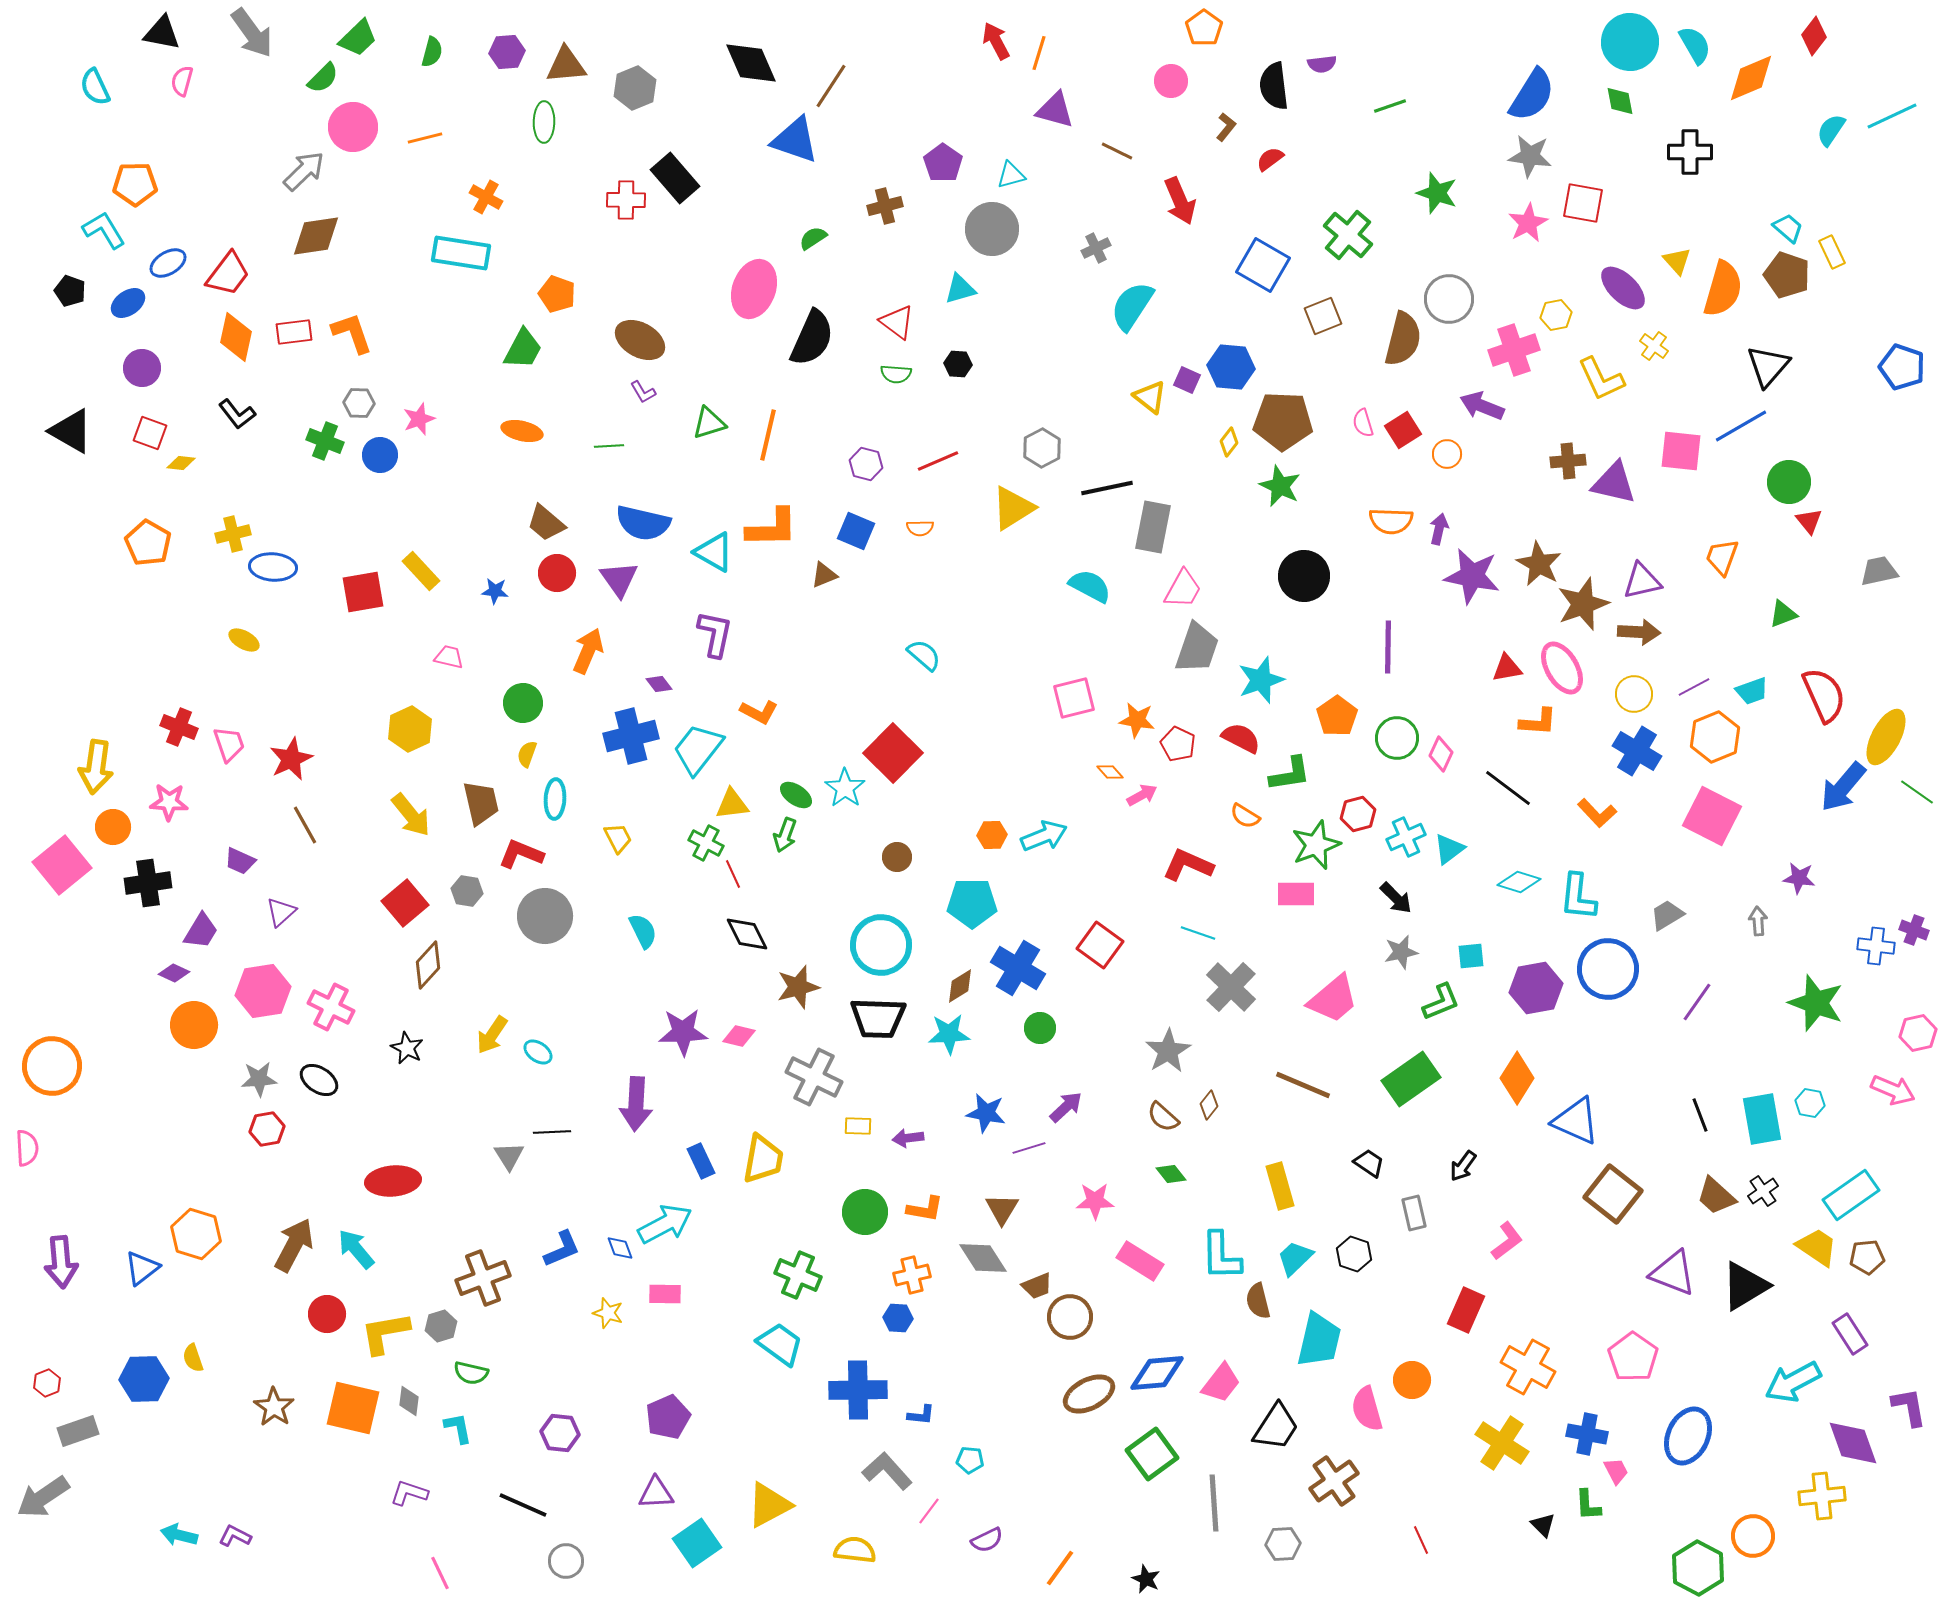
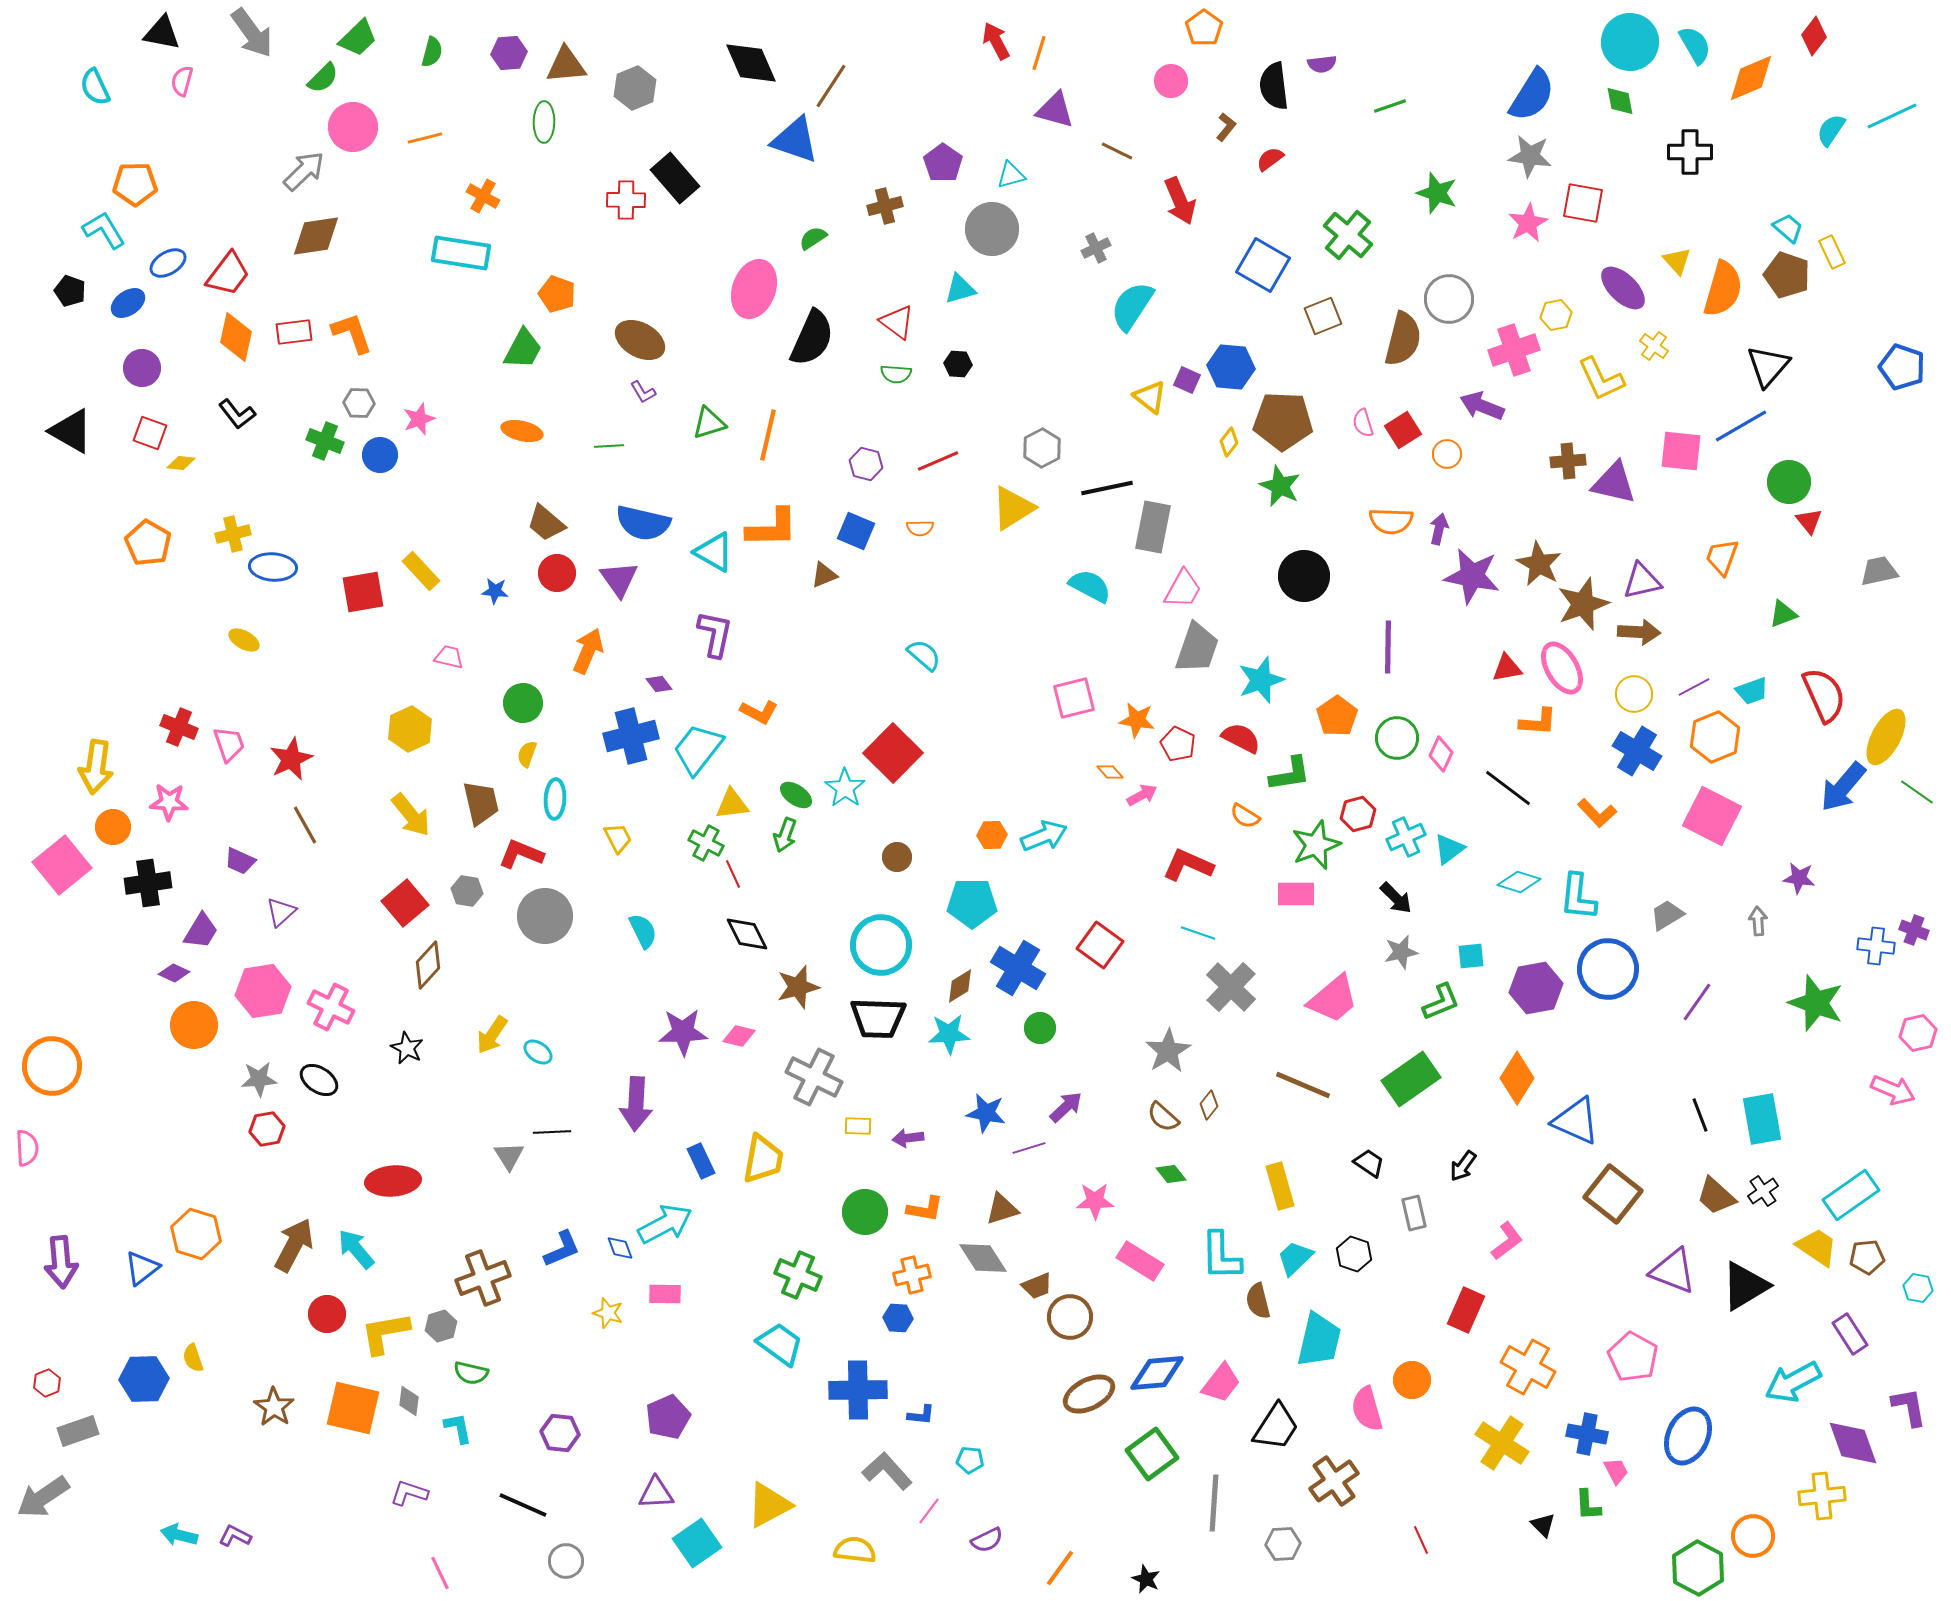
purple hexagon at (507, 52): moved 2 px right, 1 px down
orange cross at (486, 197): moved 3 px left, 1 px up
cyan hexagon at (1810, 1103): moved 108 px right, 185 px down
brown triangle at (1002, 1209): rotated 42 degrees clockwise
purple triangle at (1673, 1273): moved 2 px up
pink pentagon at (1633, 1357): rotated 6 degrees counterclockwise
gray line at (1214, 1503): rotated 8 degrees clockwise
